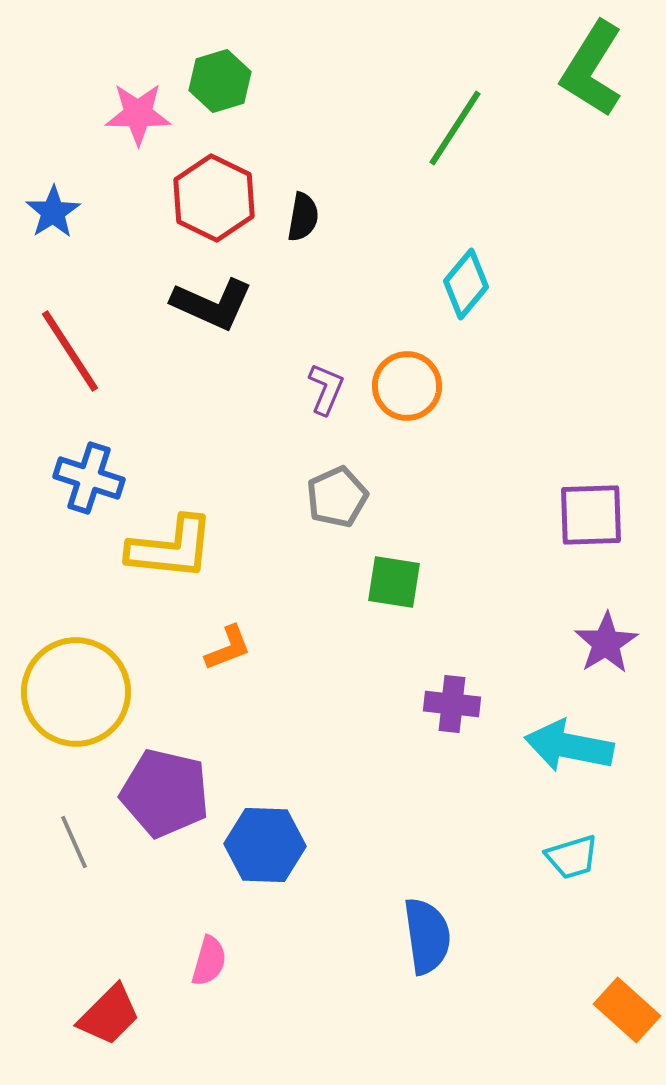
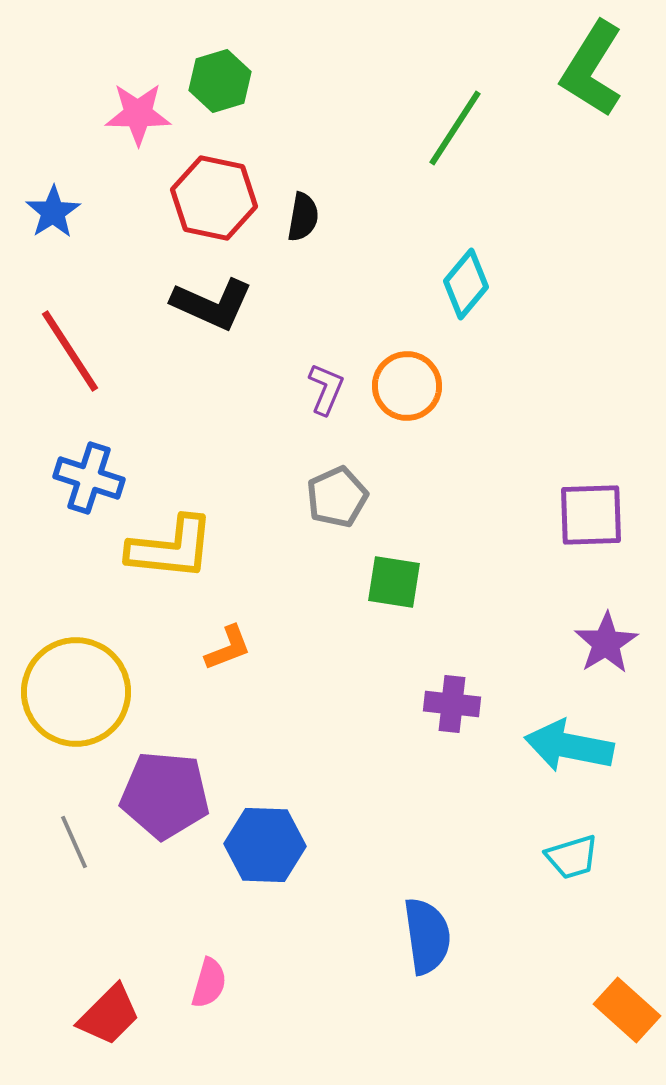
red hexagon: rotated 14 degrees counterclockwise
purple pentagon: moved 2 px down; rotated 8 degrees counterclockwise
pink semicircle: moved 22 px down
